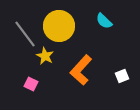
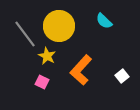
yellow star: moved 2 px right
white square: rotated 16 degrees counterclockwise
pink square: moved 11 px right, 2 px up
